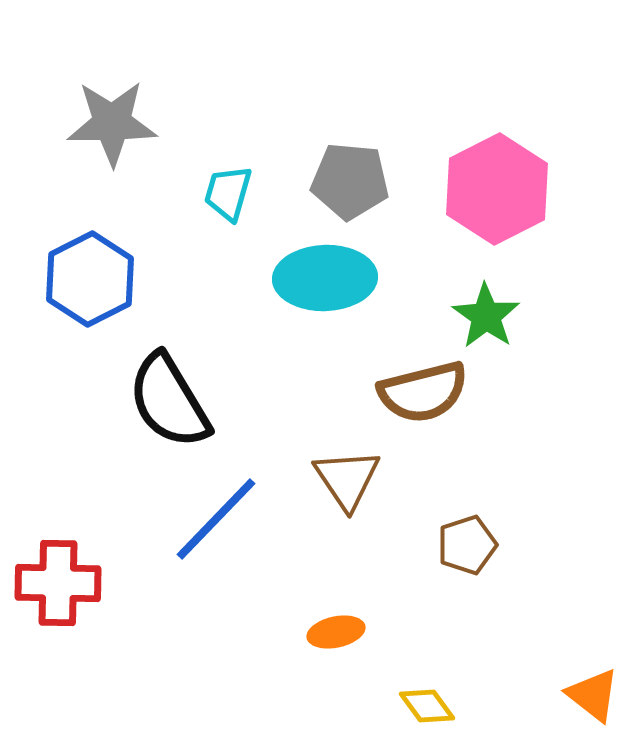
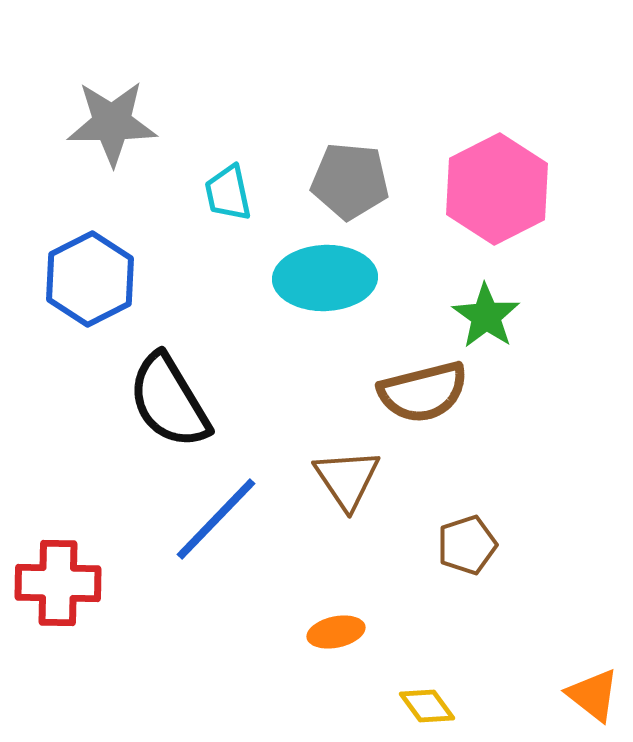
cyan trapezoid: rotated 28 degrees counterclockwise
